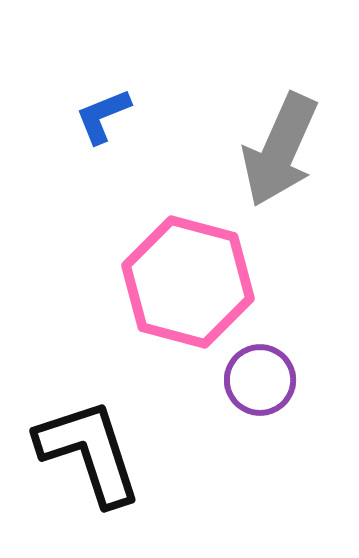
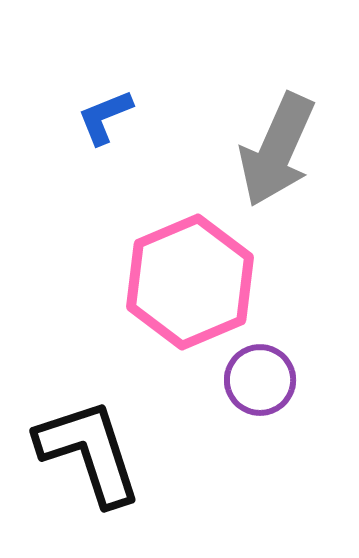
blue L-shape: moved 2 px right, 1 px down
gray arrow: moved 3 px left
pink hexagon: moved 2 px right; rotated 22 degrees clockwise
